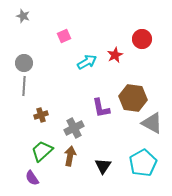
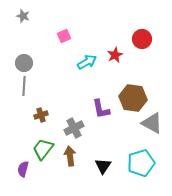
purple L-shape: moved 1 px down
green trapezoid: moved 1 px right, 2 px up; rotated 10 degrees counterclockwise
brown arrow: rotated 18 degrees counterclockwise
cyan pentagon: moved 2 px left; rotated 12 degrees clockwise
purple semicircle: moved 9 px left, 9 px up; rotated 49 degrees clockwise
